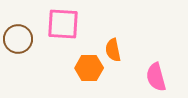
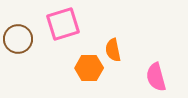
pink square: rotated 20 degrees counterclockwise
